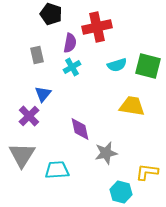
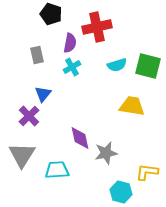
purple diamond: moved 9 px down
